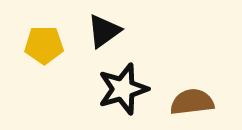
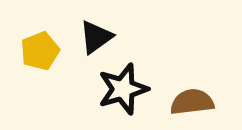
black triangle: moved 8 px left, 6 px down
yellow pentagon: moved 4 px left, 6 px down; rotated 21 degrees counterclockwise
